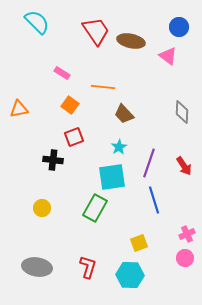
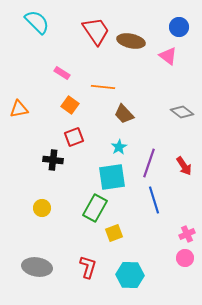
gray diamond: rotated 55 degrees counterclockwise
yellow square: moved 25 px left, 10 px up
